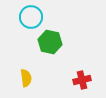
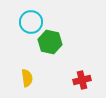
cyan circle: moved 5 px down
yellow semicircle: moved 1 px right
